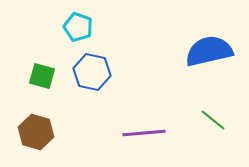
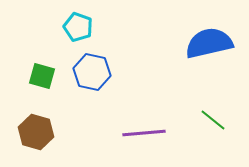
blue semicircle: moved 8 px up
